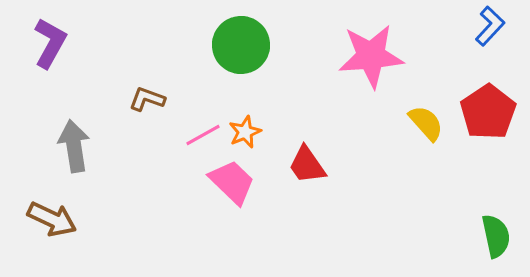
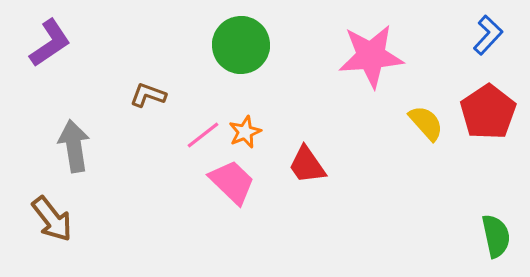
blue L-shape: moved 2 px left, 9 px down
purple L-shape: rotated 27 degrees clockwise
brown L-shape: moved 1 px right, 4 px up
pink line: rotated 9 degrees counterclockwise
brown arrow: rotated 27 degrees clockwise
